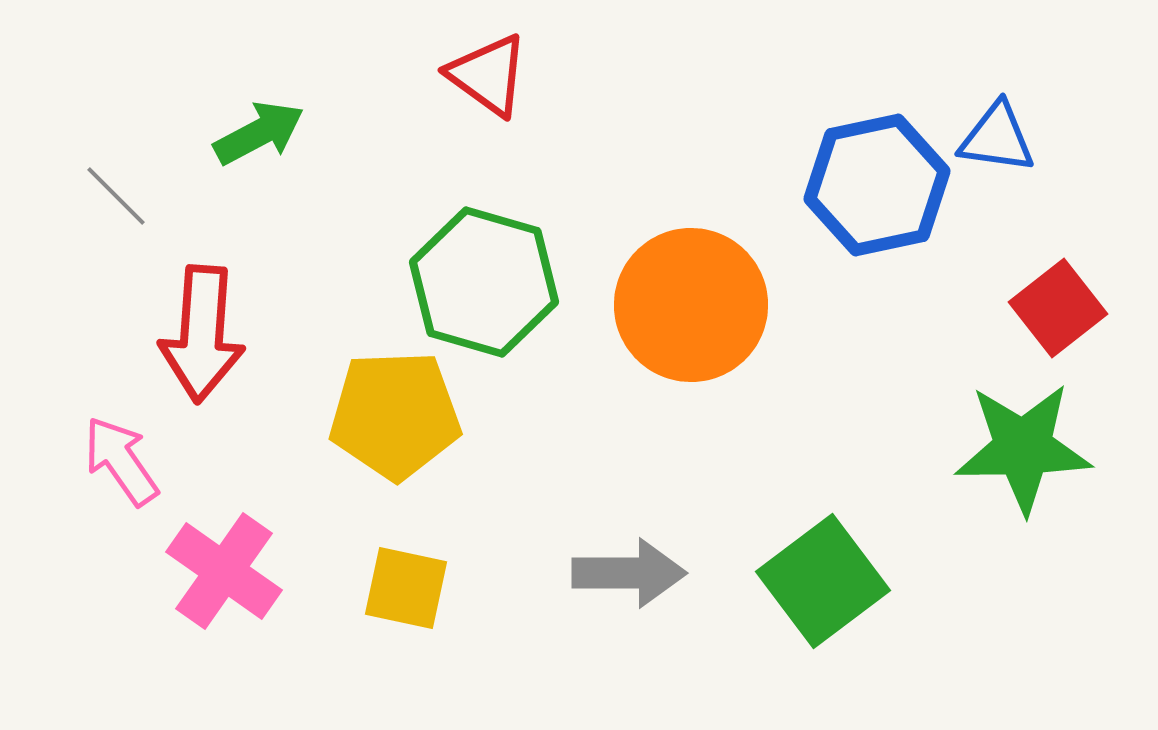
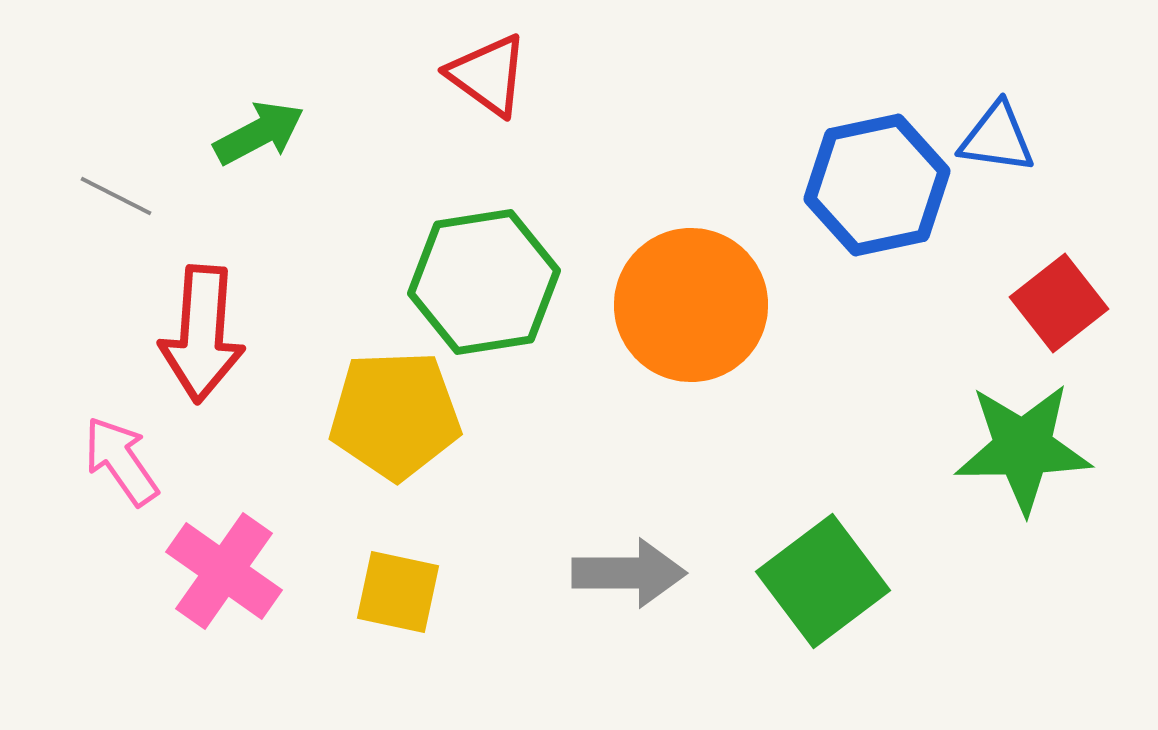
gray line: rotated 18 degrees counterclockwise
green hexagon: rotated 25 degrees counterclockwise
red square: moved 1 px right, 5 px up
yellow square: moved 8 px left, 4 px down
